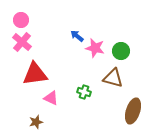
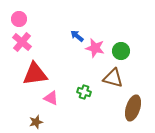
pink circle: moved 2 px left, 1 px up
brown ellipse: moved 3 px up
